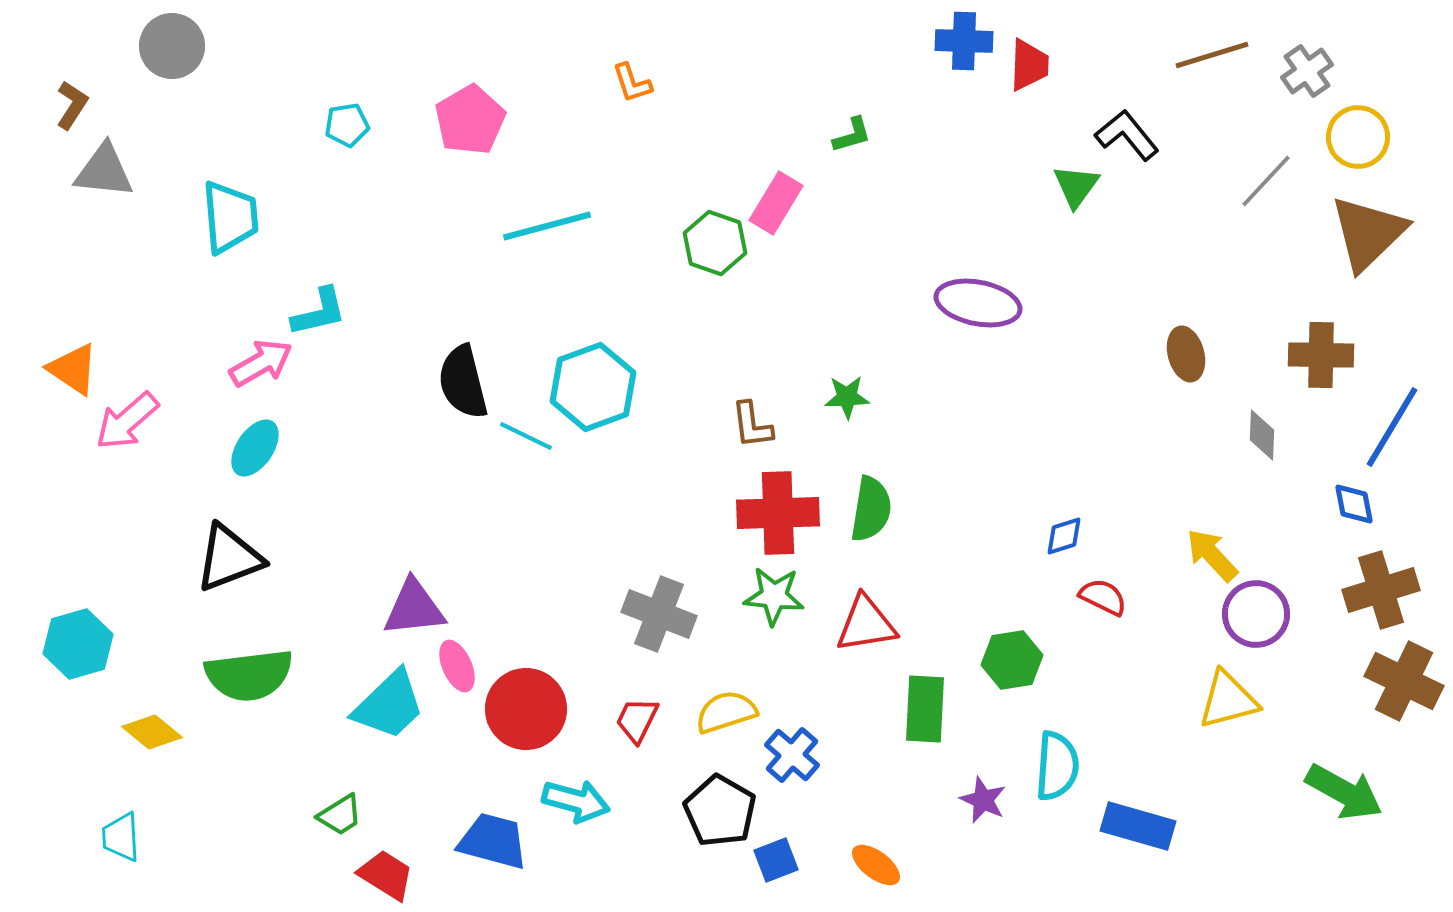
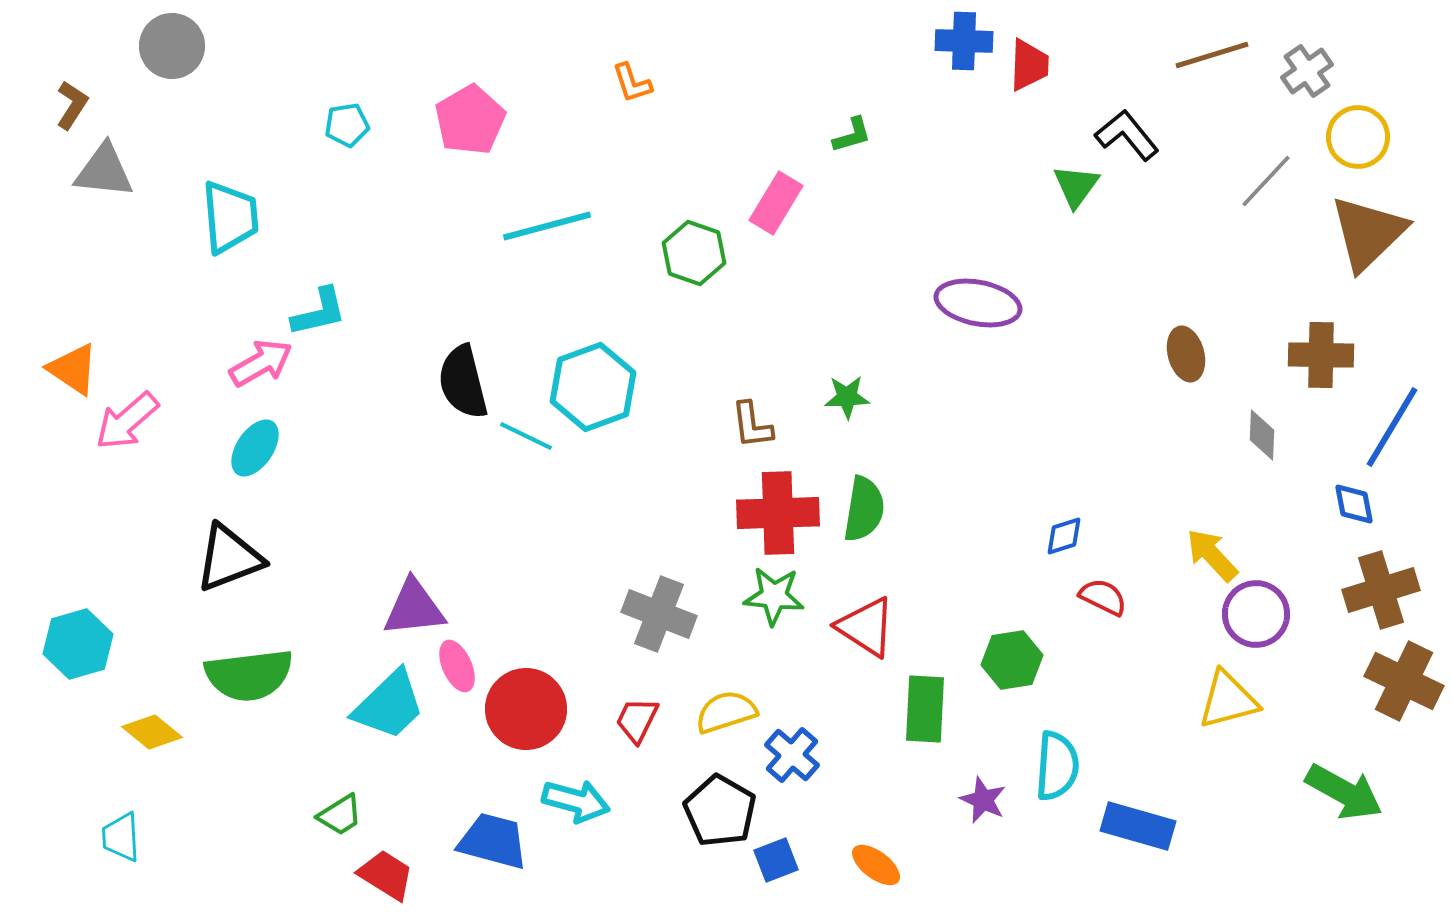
green hexagon at (715, 243): moved 21 px left, 10 px down
green semicircle at (871, 509): moved 7 px left
red triangle at (866, 624): moved 3 px down; rotated 42 degrees clockwise
